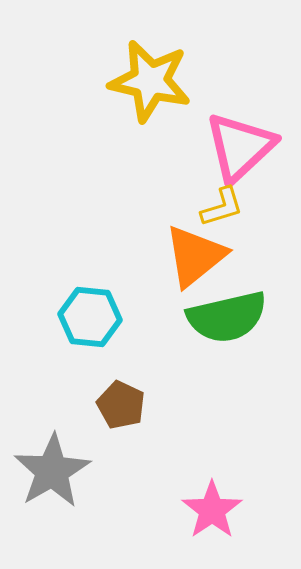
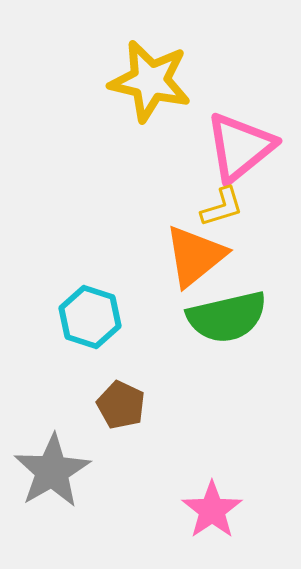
pink triangle: rotated 4 degrees clockwise
cyan hexagon: rotated 12 degrees clockwise
